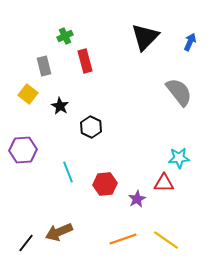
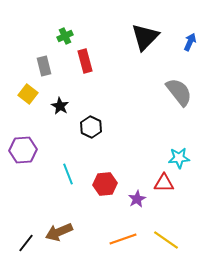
cyan line: moved 2 px down
